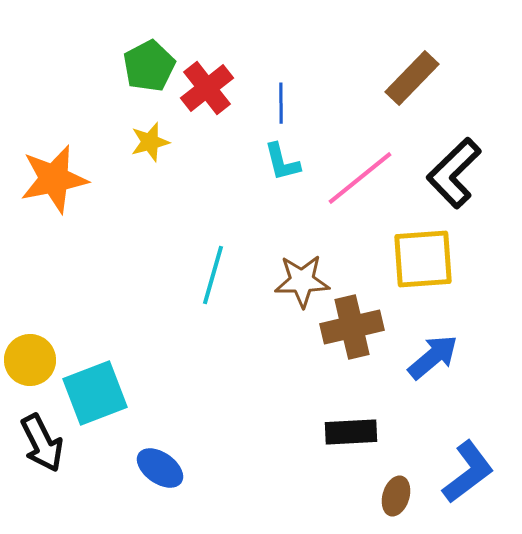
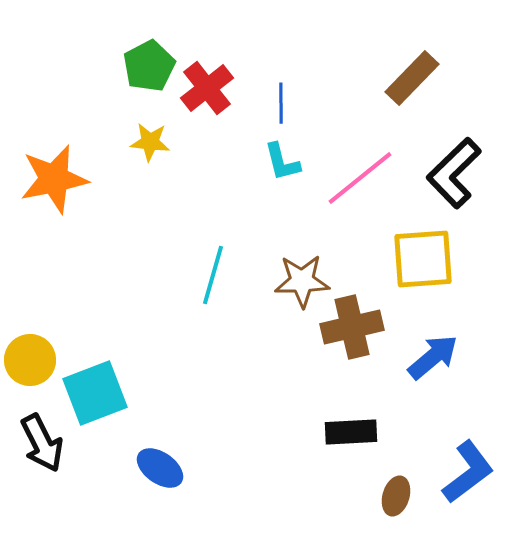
yellow star: rotated 21 degrees clockwise
